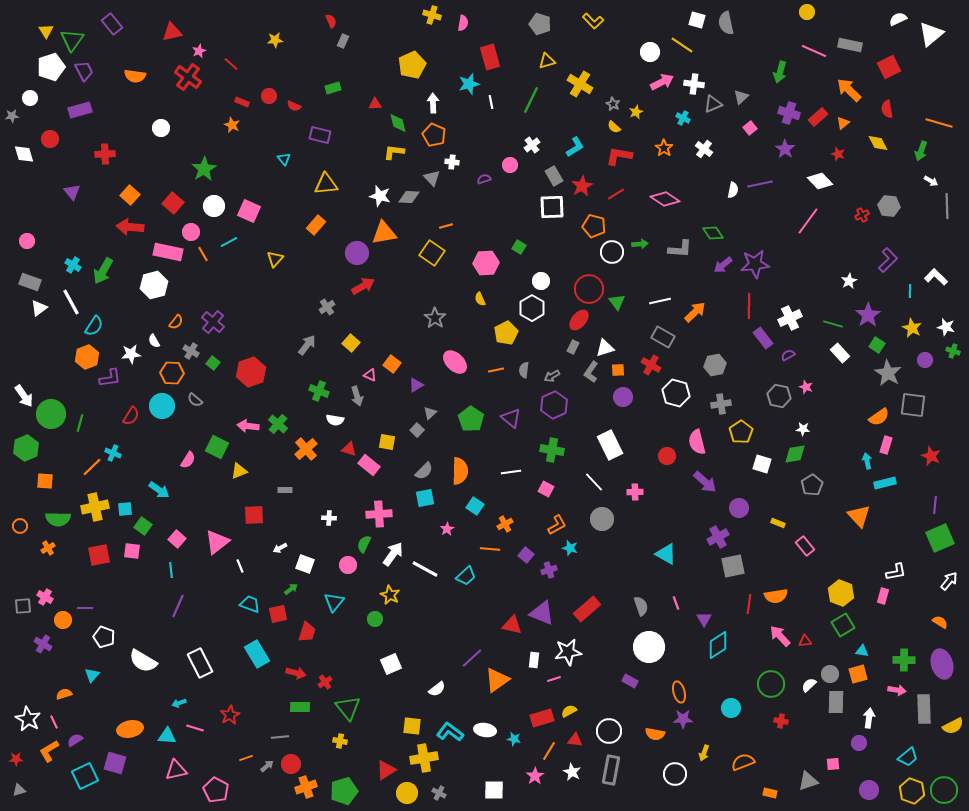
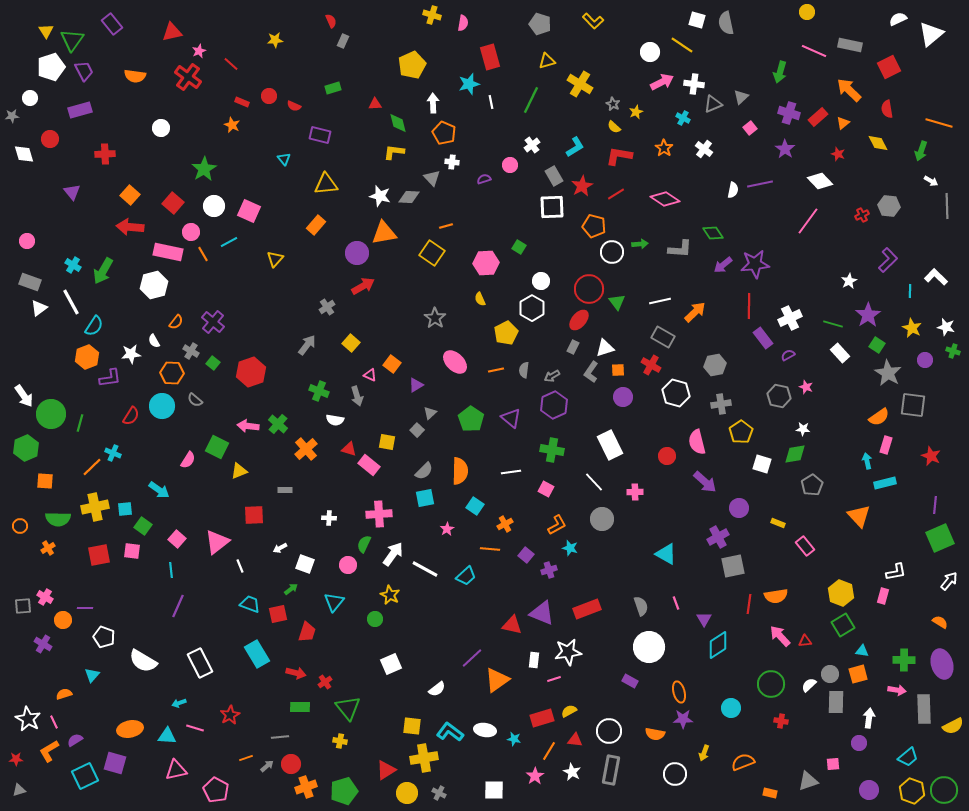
orange pentagon at (434, 135): moved 10 px right, 2 px up
red rectangle at (587, 609): rotated 20 degrees clockwise
